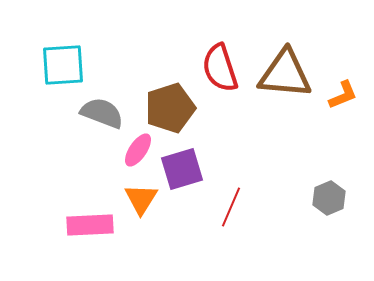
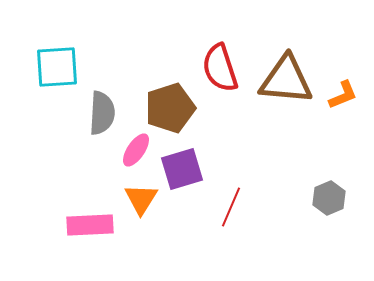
cyan square: moved 6 px left, 2 px down
brown triangle: moved 1 px right, 6 px down
gray semicircle: rotated 72 degrees clockwise
pink ellipse: moved 2 px left
